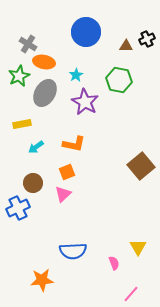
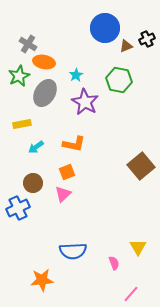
blue circle: moved 19 px right, 4 px up
brown triangle: rotated 24 degrees counterclockwise
